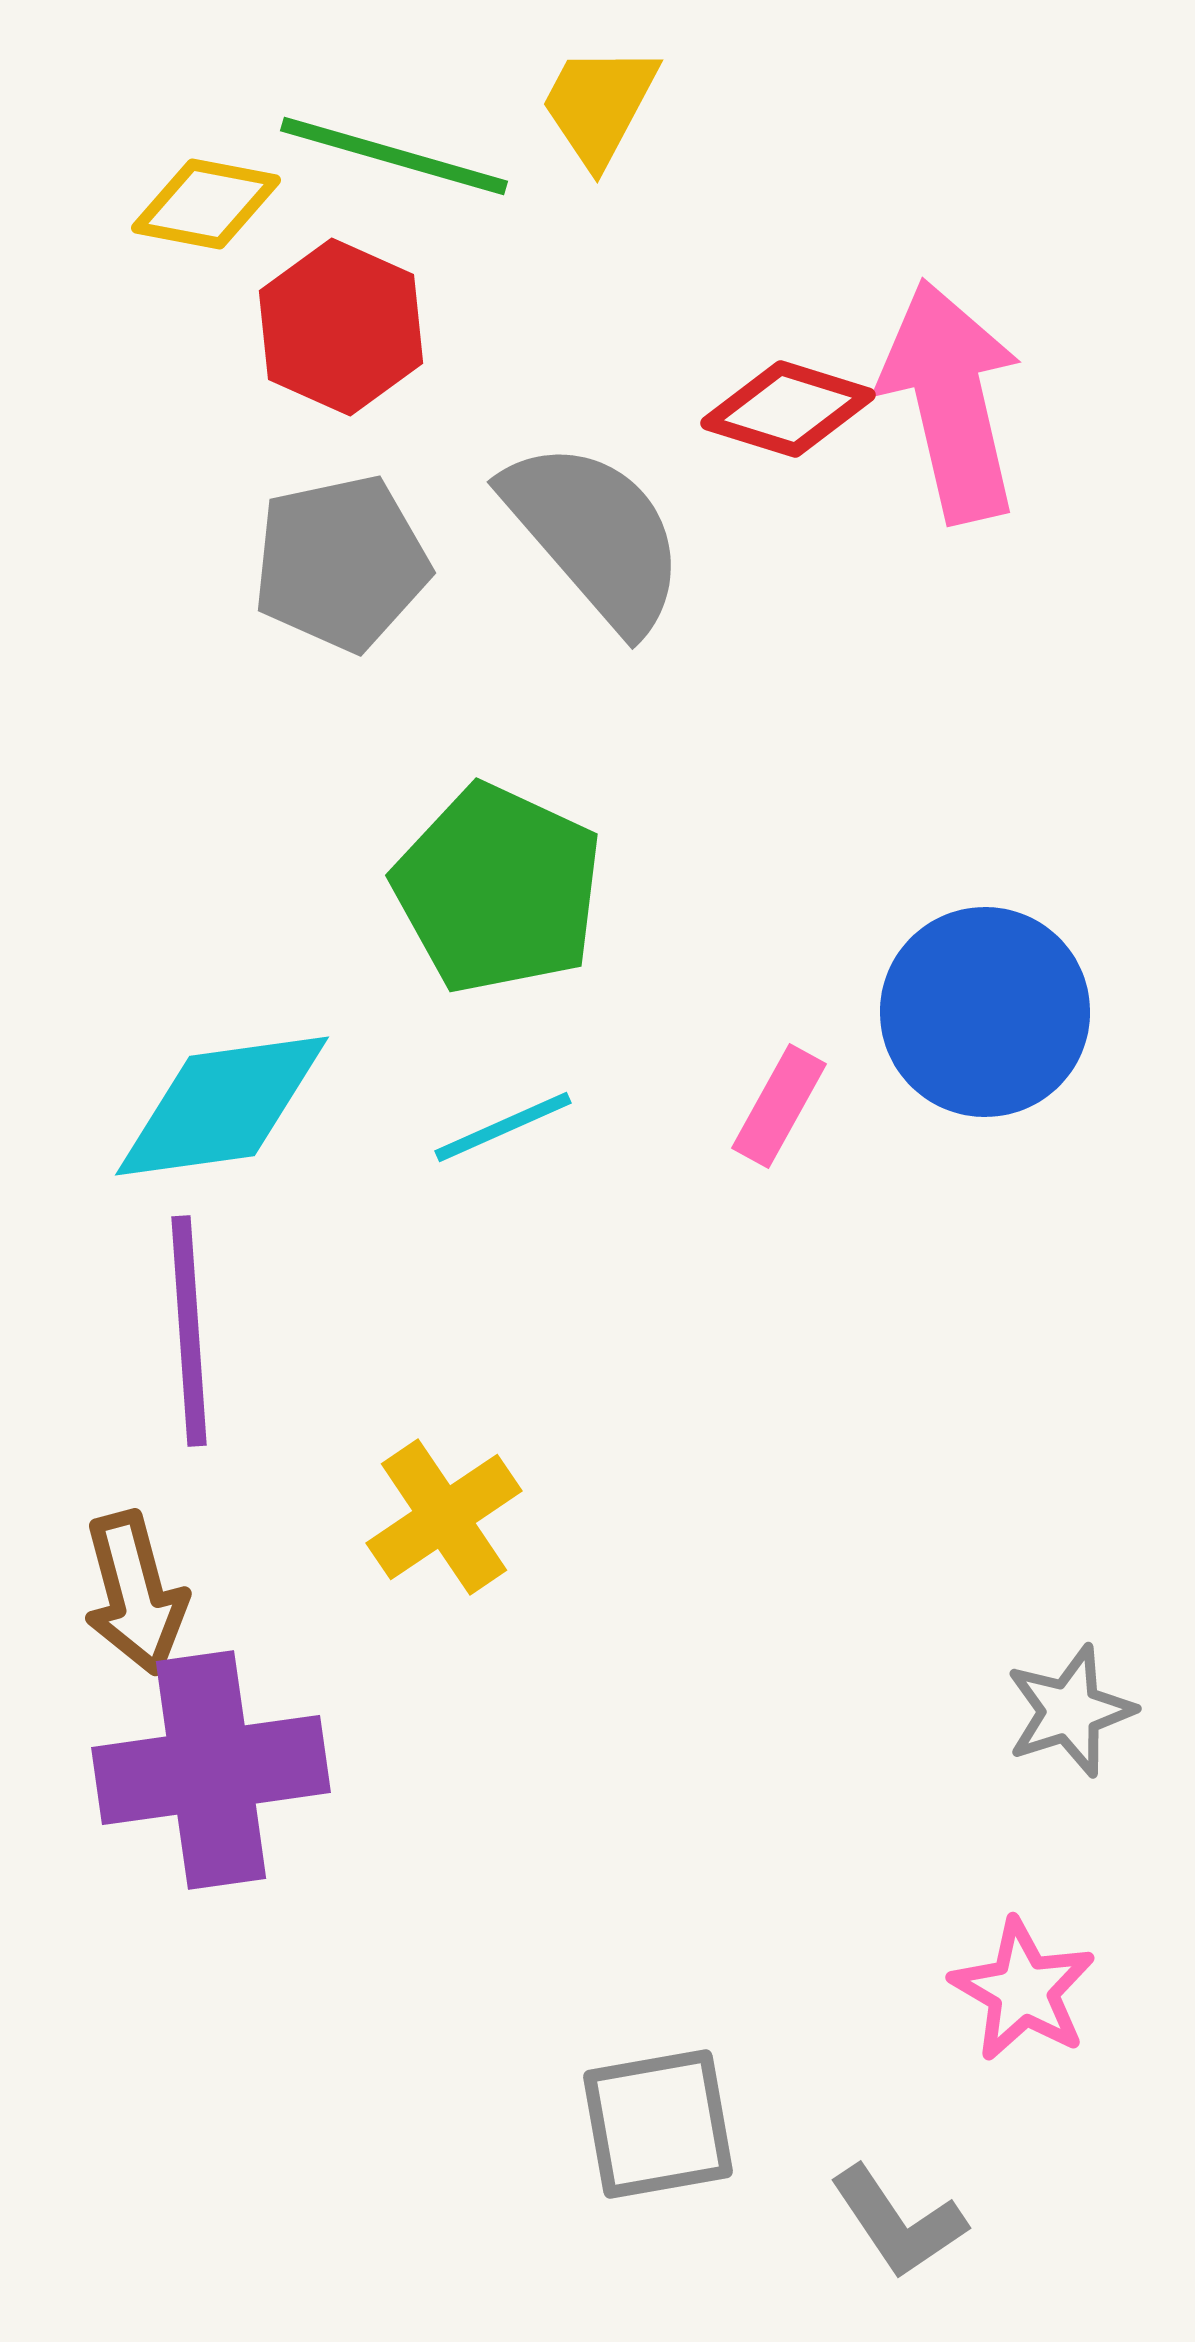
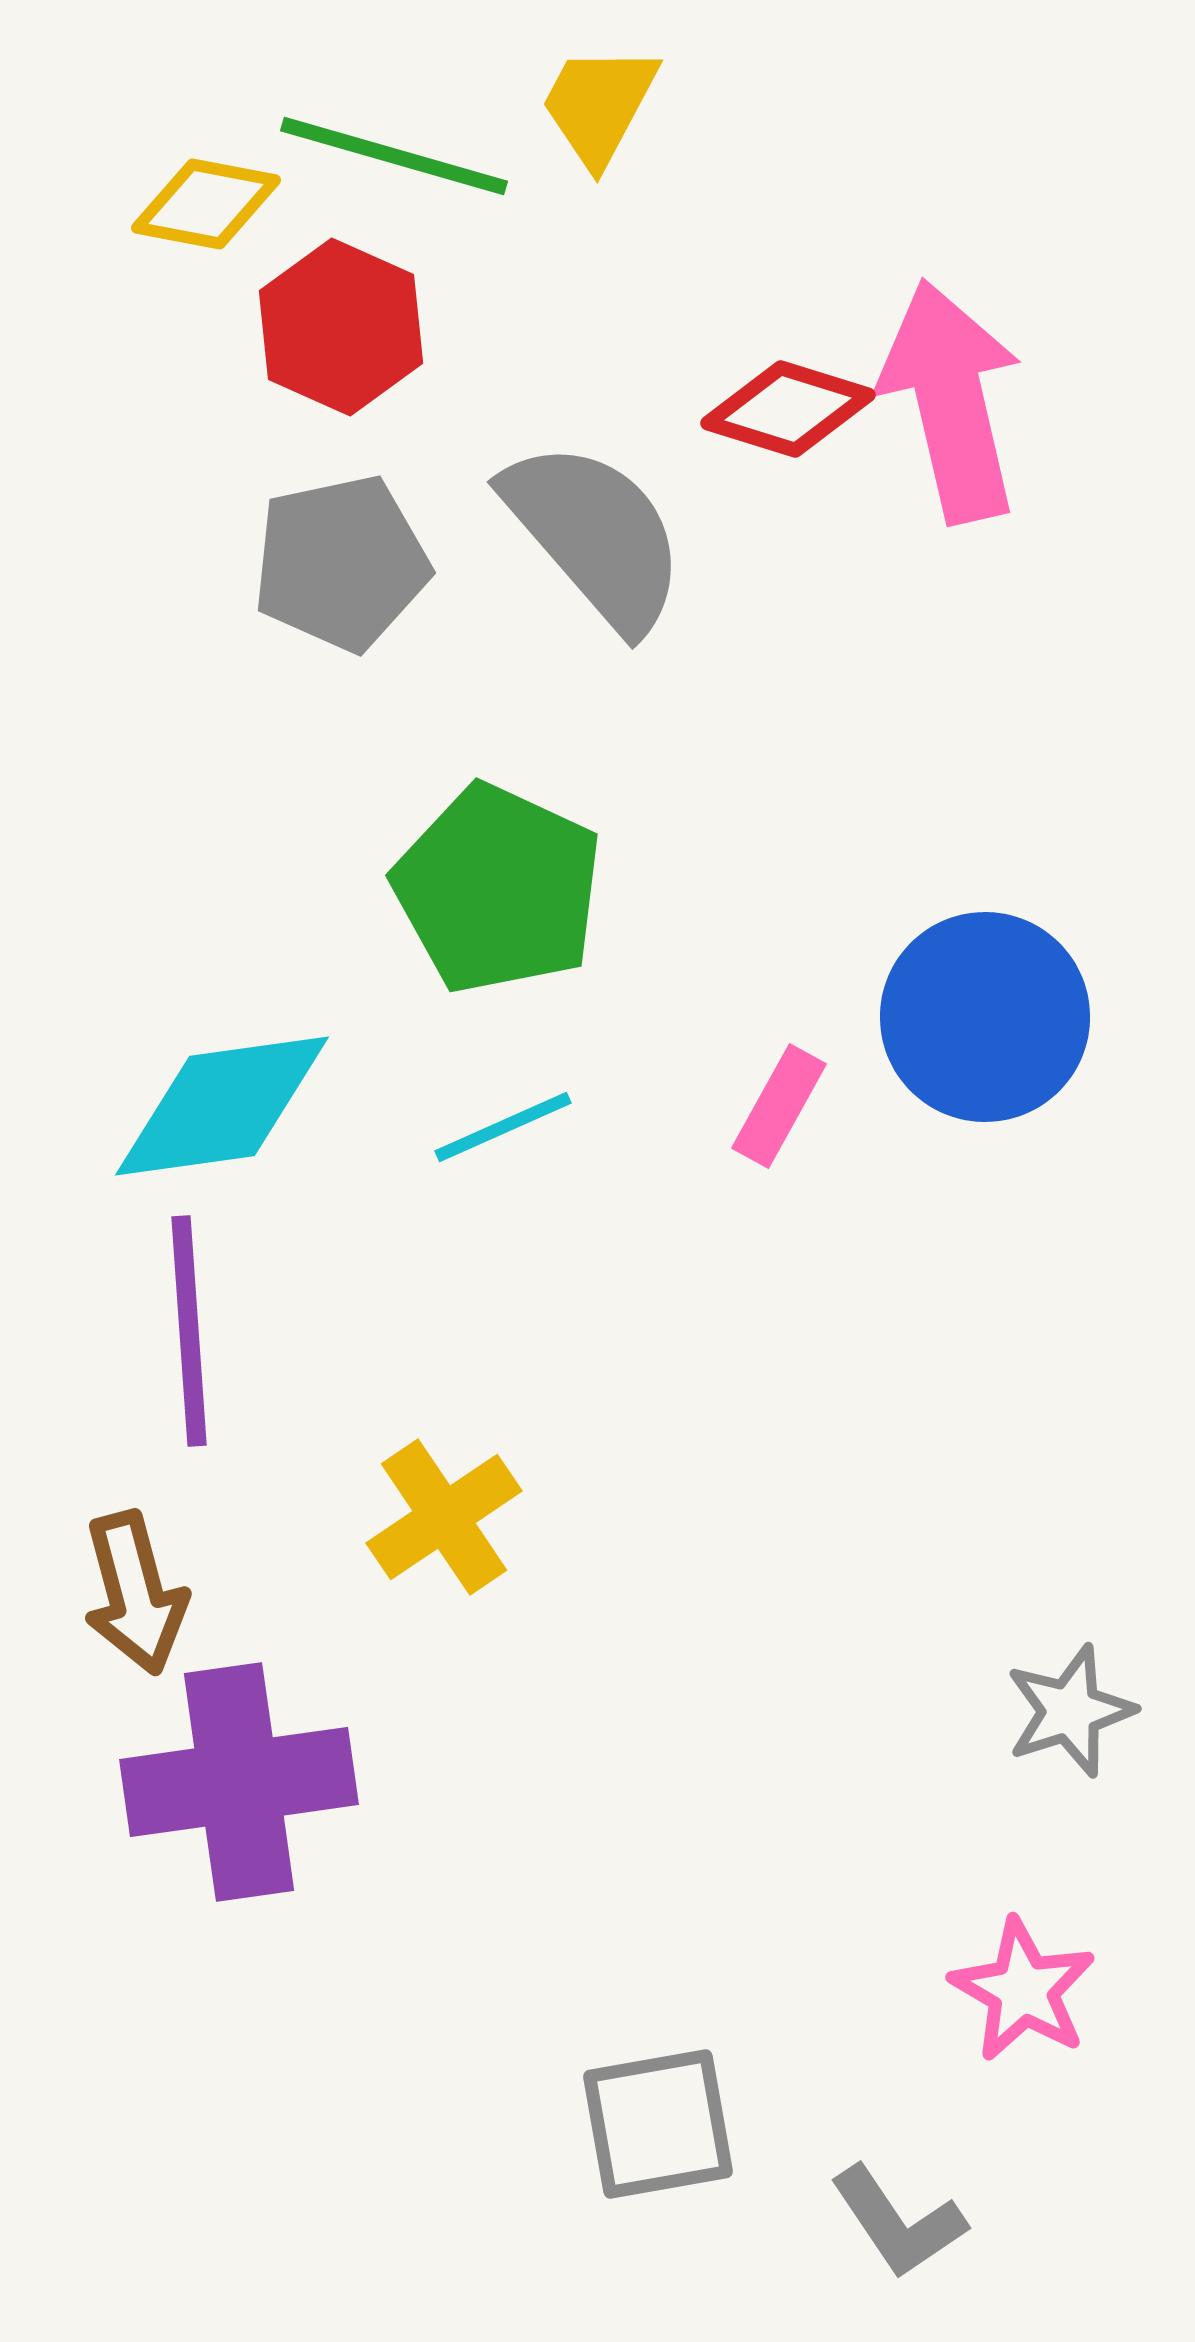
blue circle: moved 5 px down
purple cross: moved 28 px right, 12 px down
